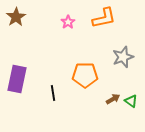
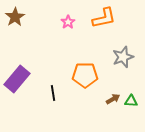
brown star: moved 1 px left
purple rectangle: rotated 28 degrees clockwise
green triangle: rotated 32 degrees counterclockwise
